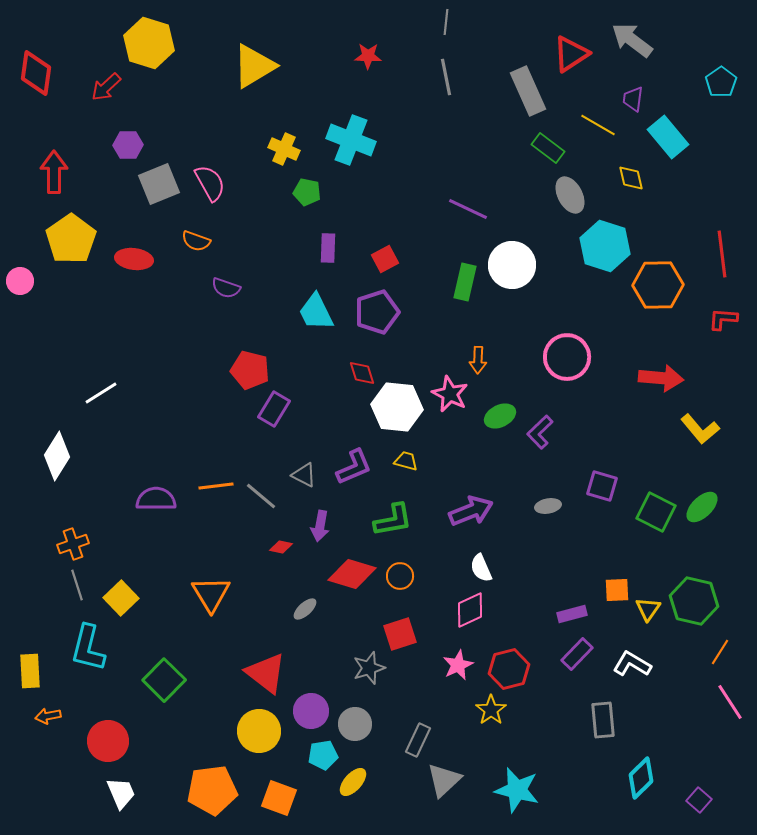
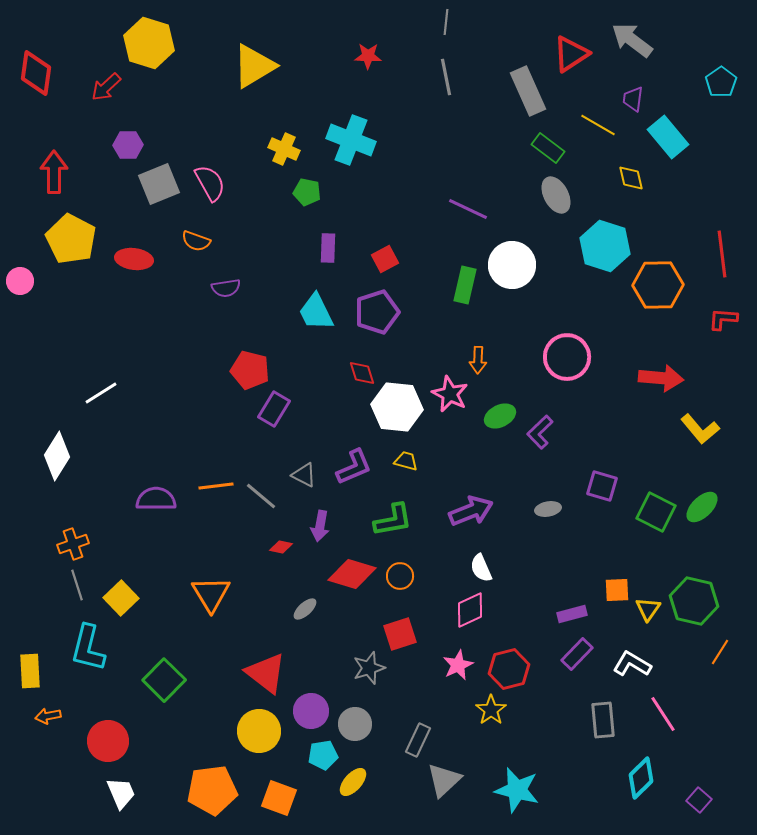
gray ellipse at (570, 195): moved 14 px left
yellow pentagon at (71, 239): rotated 9 degrees counterclockwise
green rectangle at (465, 282): moved 3 px down
purple semicircle at (226, 288): rotated 28 degrees counterclockwise
gray ellipse at (548, 506): moved 3 px down
pink line at (730, 702): moved 67 px left, 12 px down
